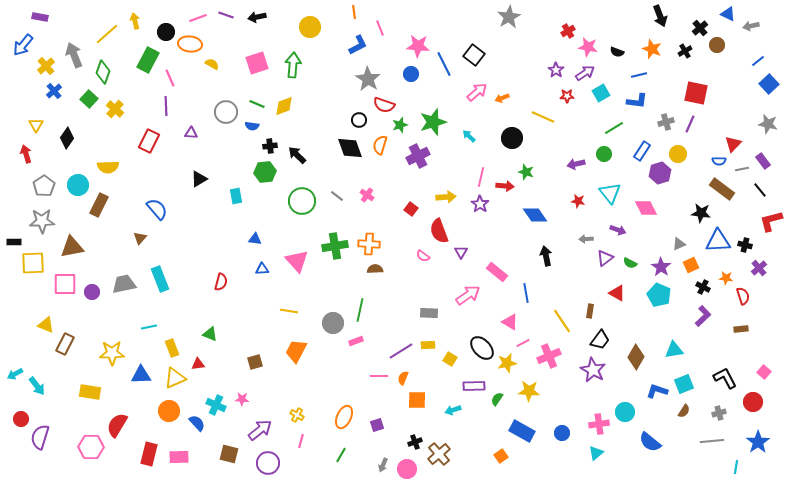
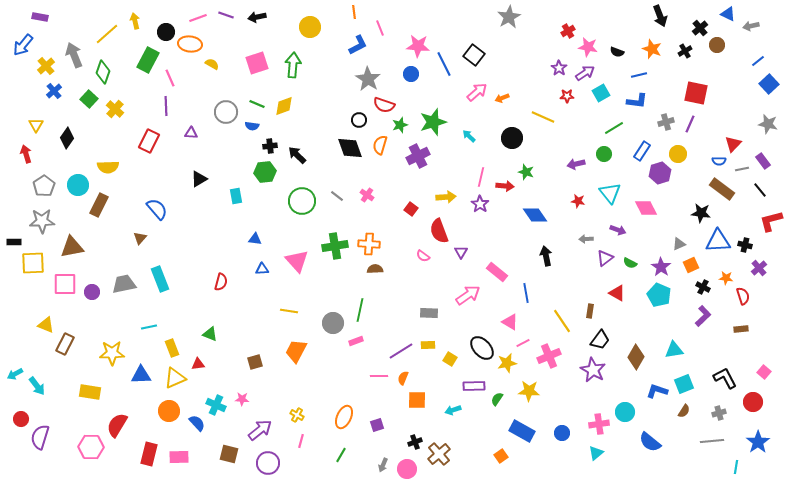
purple star at (556, 70): moved 3 px right, 2 px up
